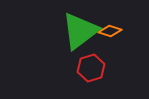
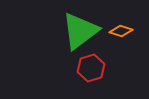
orange diamond: moved 11 px right
